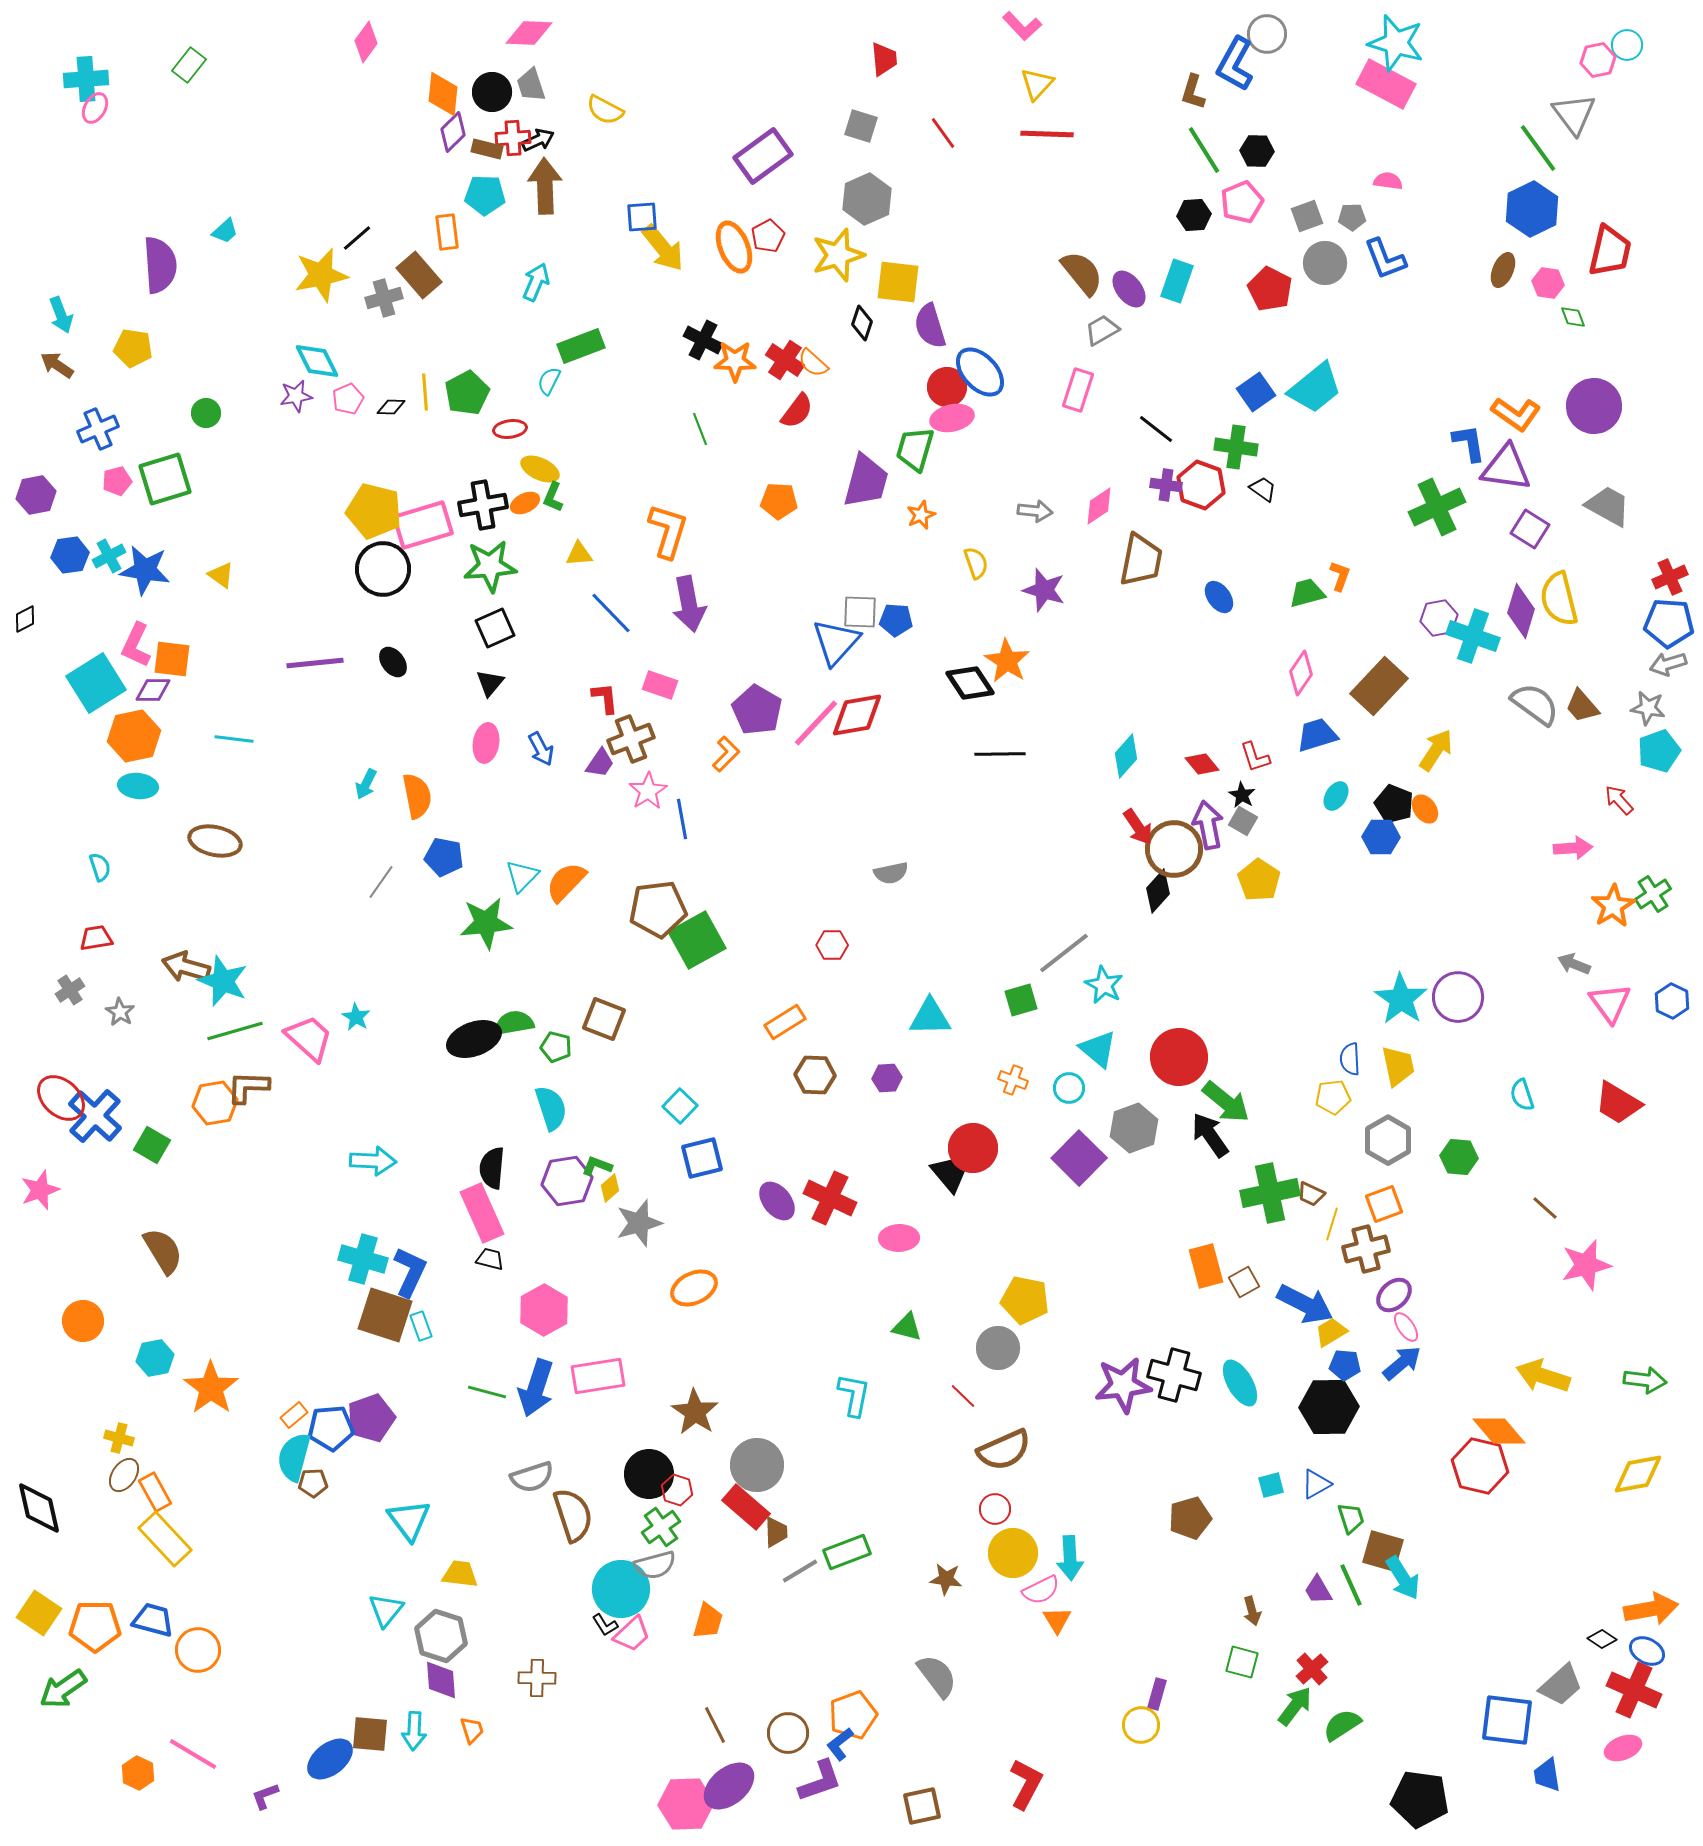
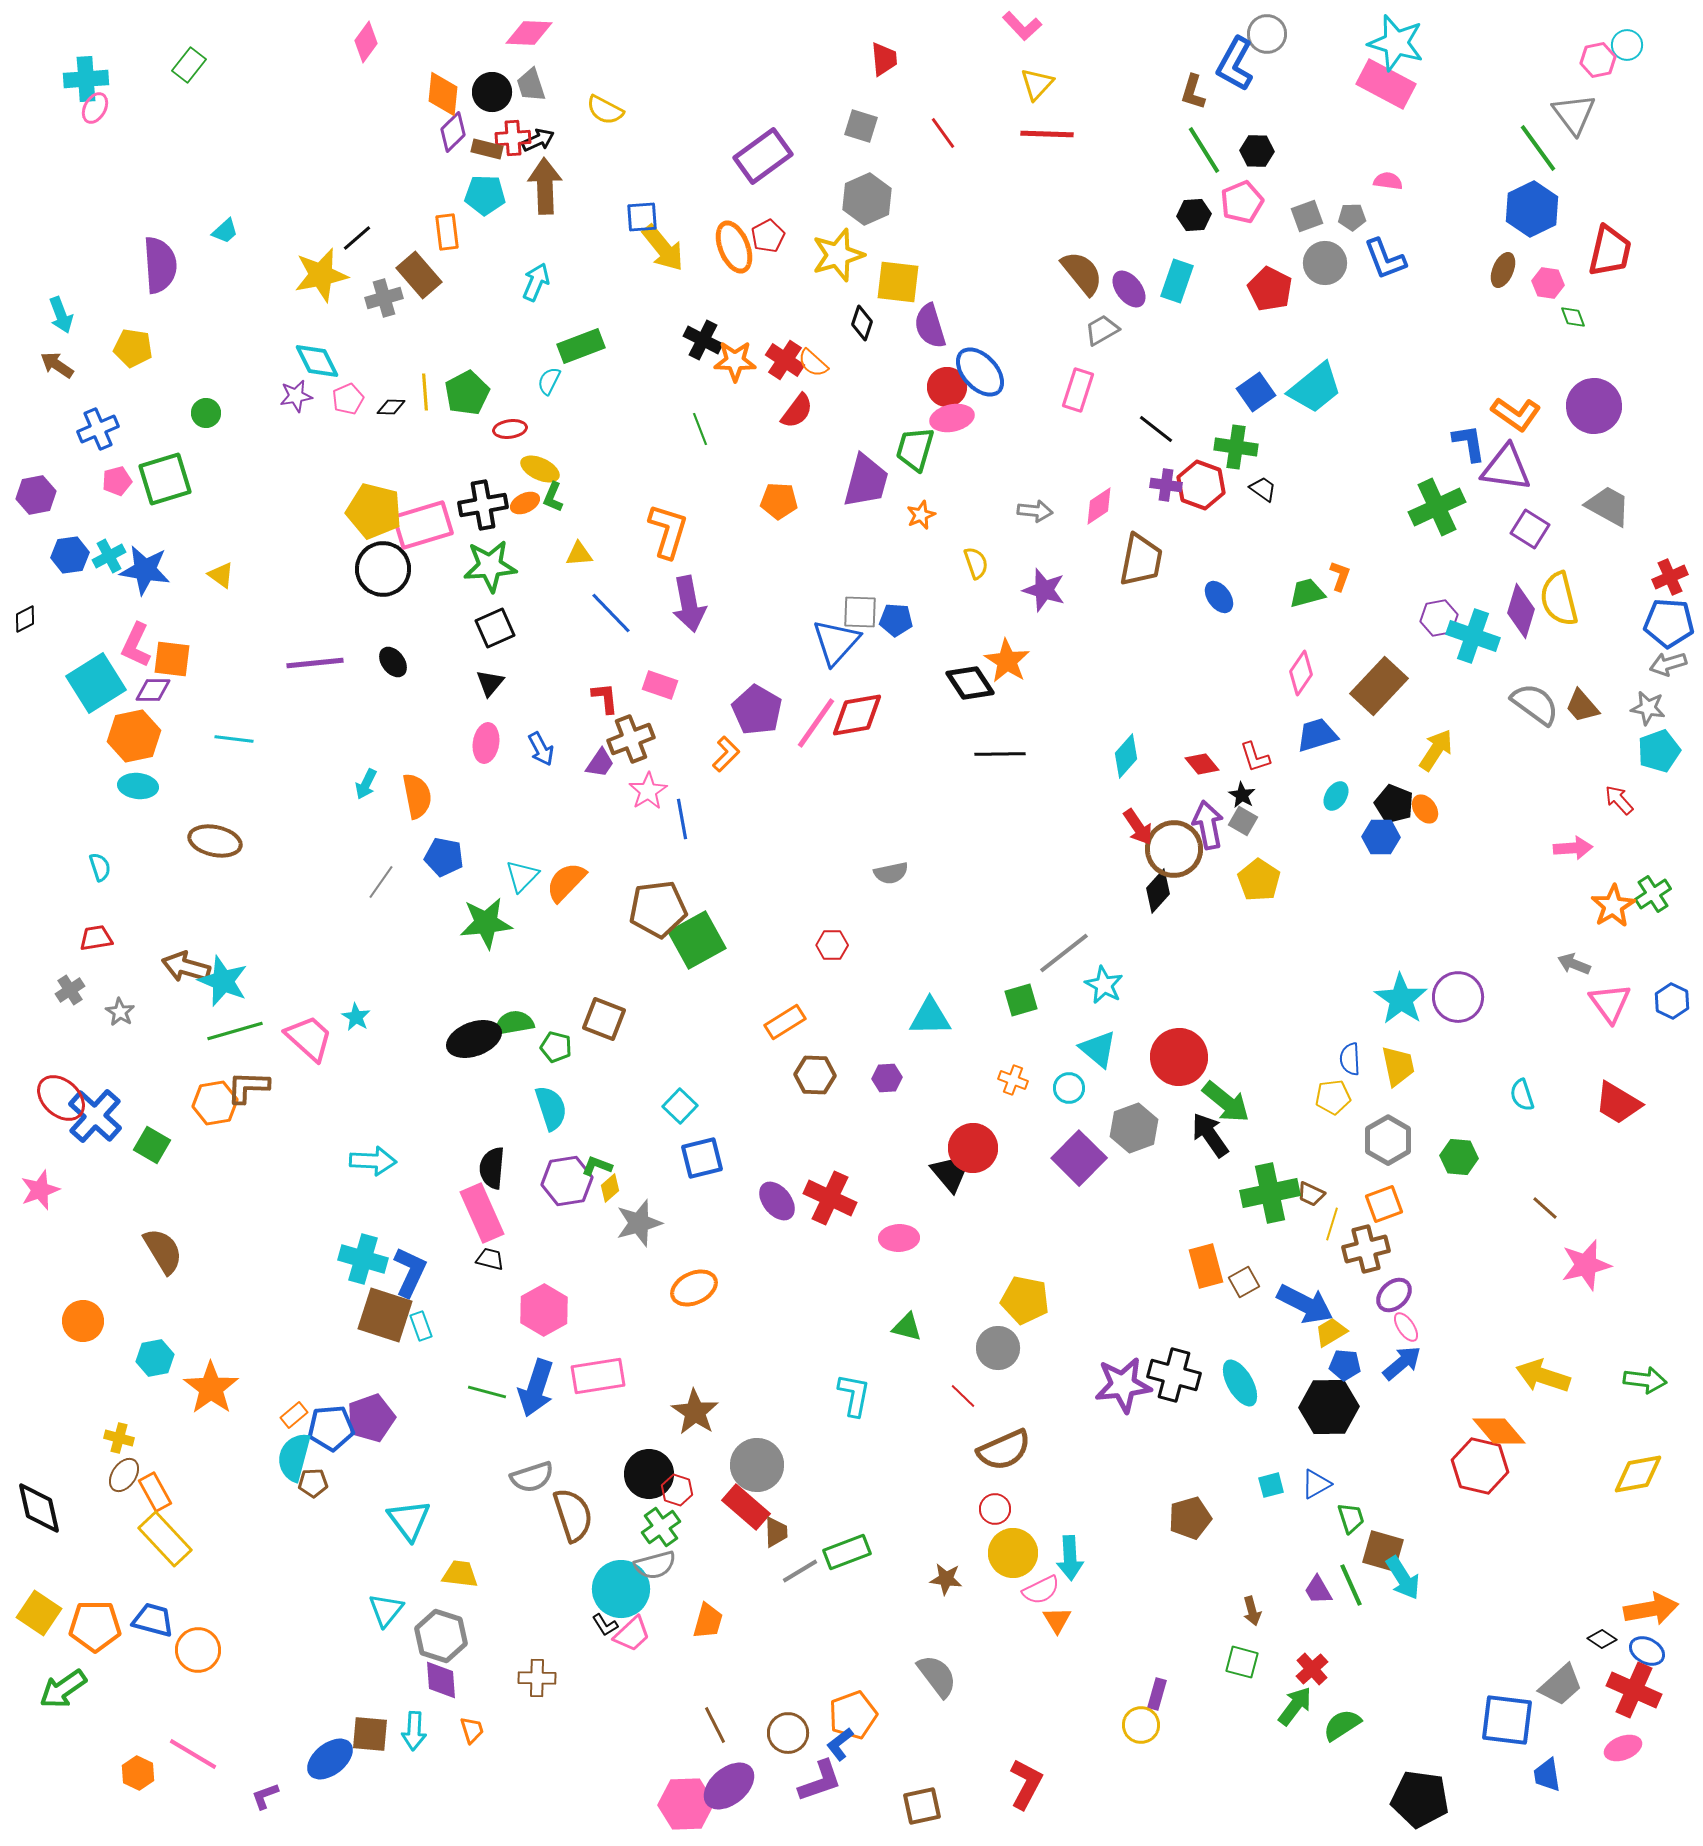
pink line at (816, 723): rotated 8 degrees counterclockwise
